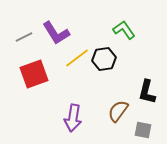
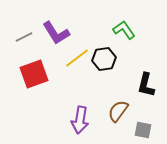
black L-shape: moved 1 px left, 7 px up
purple arrow: moved 7 px right, 2 px down
